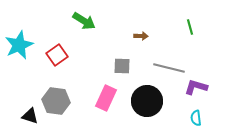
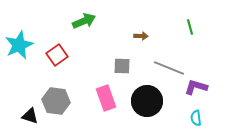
green arrow: rotated 55 degrees counterclockwise
gray line: rotated 8 degrees clockwise
pink rectangle: rotated 45 degrees counterclockwise
